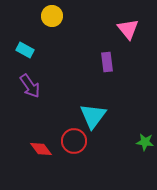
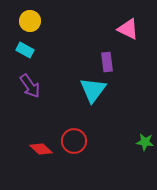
yellow circle: moved 22 px left, 5 px down
pink triangle: rotated 25 degrees counterclockwise
cyan triangle: moved 26 px up
red diamond: rotated 10 degrees counterclockwise
